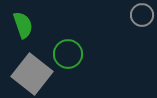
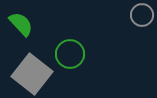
green semicircle: moved 2 px left, 1 px up; rotated 24 degrees counterclockwise
green circle: moved 2 px right
